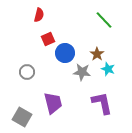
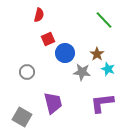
purple L-shape: rotated 85 degrees counterclockwise
